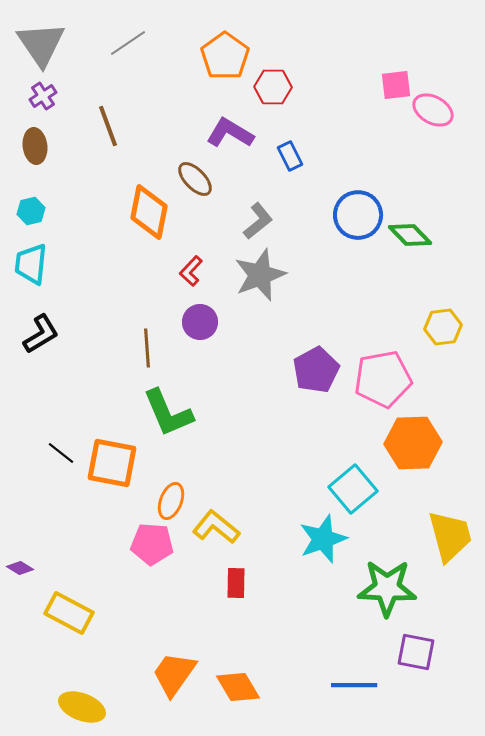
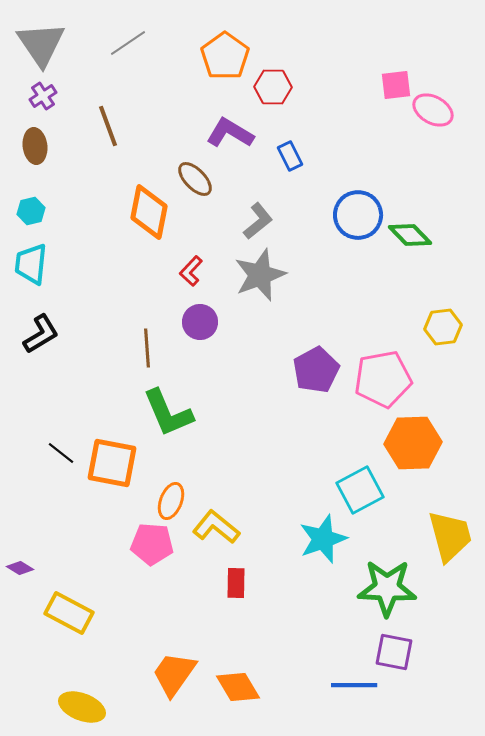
cyan square at (353, 489): moved 7 px right, 1 px down; rotated 12 degrees clockwise
purple square at (416, 652): moved 22 px left
